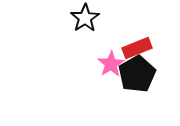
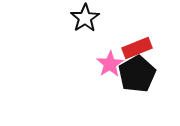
pink star: moved 1 px left
